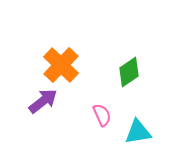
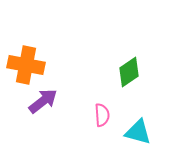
orange cross: moved 35 px left; rotated 33 degrees counterclockwise
pink semicircle: rotated 20 degrees clockwise
cyan triangle: rotated 24 degrees clockwise
